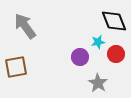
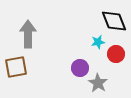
gray arrow: moved 3 px right, 8 px down; rotated 36 degrees clockwise
purple circle: moved 11 px down
